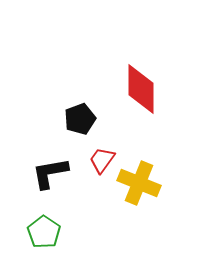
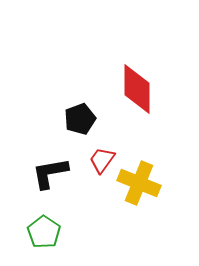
red diamond: moved 4 px left
